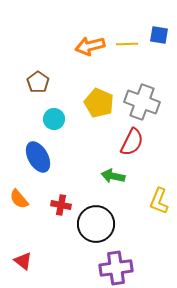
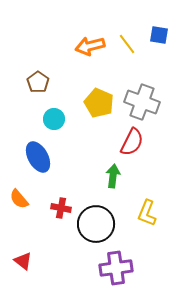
yellow line: rotated 55 degrees clockwise
green arrow: rotated 85 degrees clockwise
yellow L-shape: moved 12 px left, 12 px down
red cross: moved 3 px down
